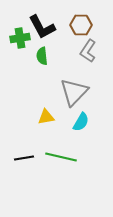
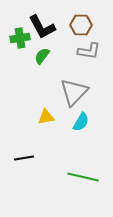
gray L-shape: moved 1 px right; rotated 115 degrees counterclockwise
green semicircle: rotated 42 degrees clockwise
green line: moved 22 px right, 20 px down
